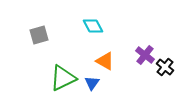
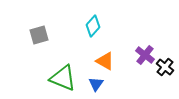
cyan diamond: rotated 70 degrees clockwise
green triangle: rotated 48 degrees clockwise
blue triangle: moved 4 px right, 1 px down
